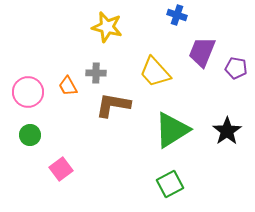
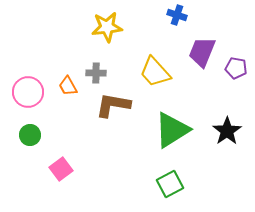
yellow star: rotated 20 degrees counterclockwise
